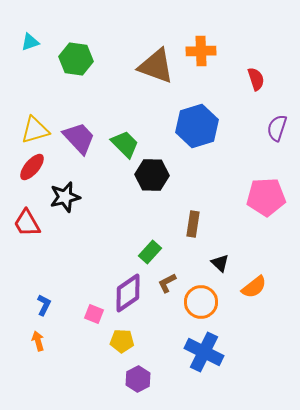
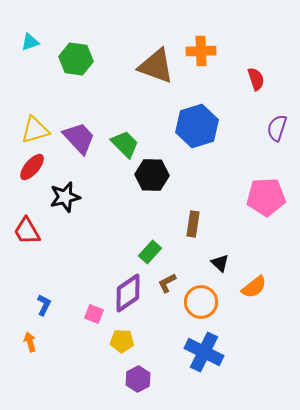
red trapezoid: moved 8 px down
orange arrow: moved 8 px left, 1 px down
